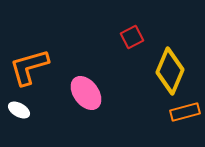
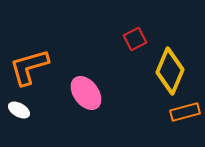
red square: moved 3 px right, 2 px down
